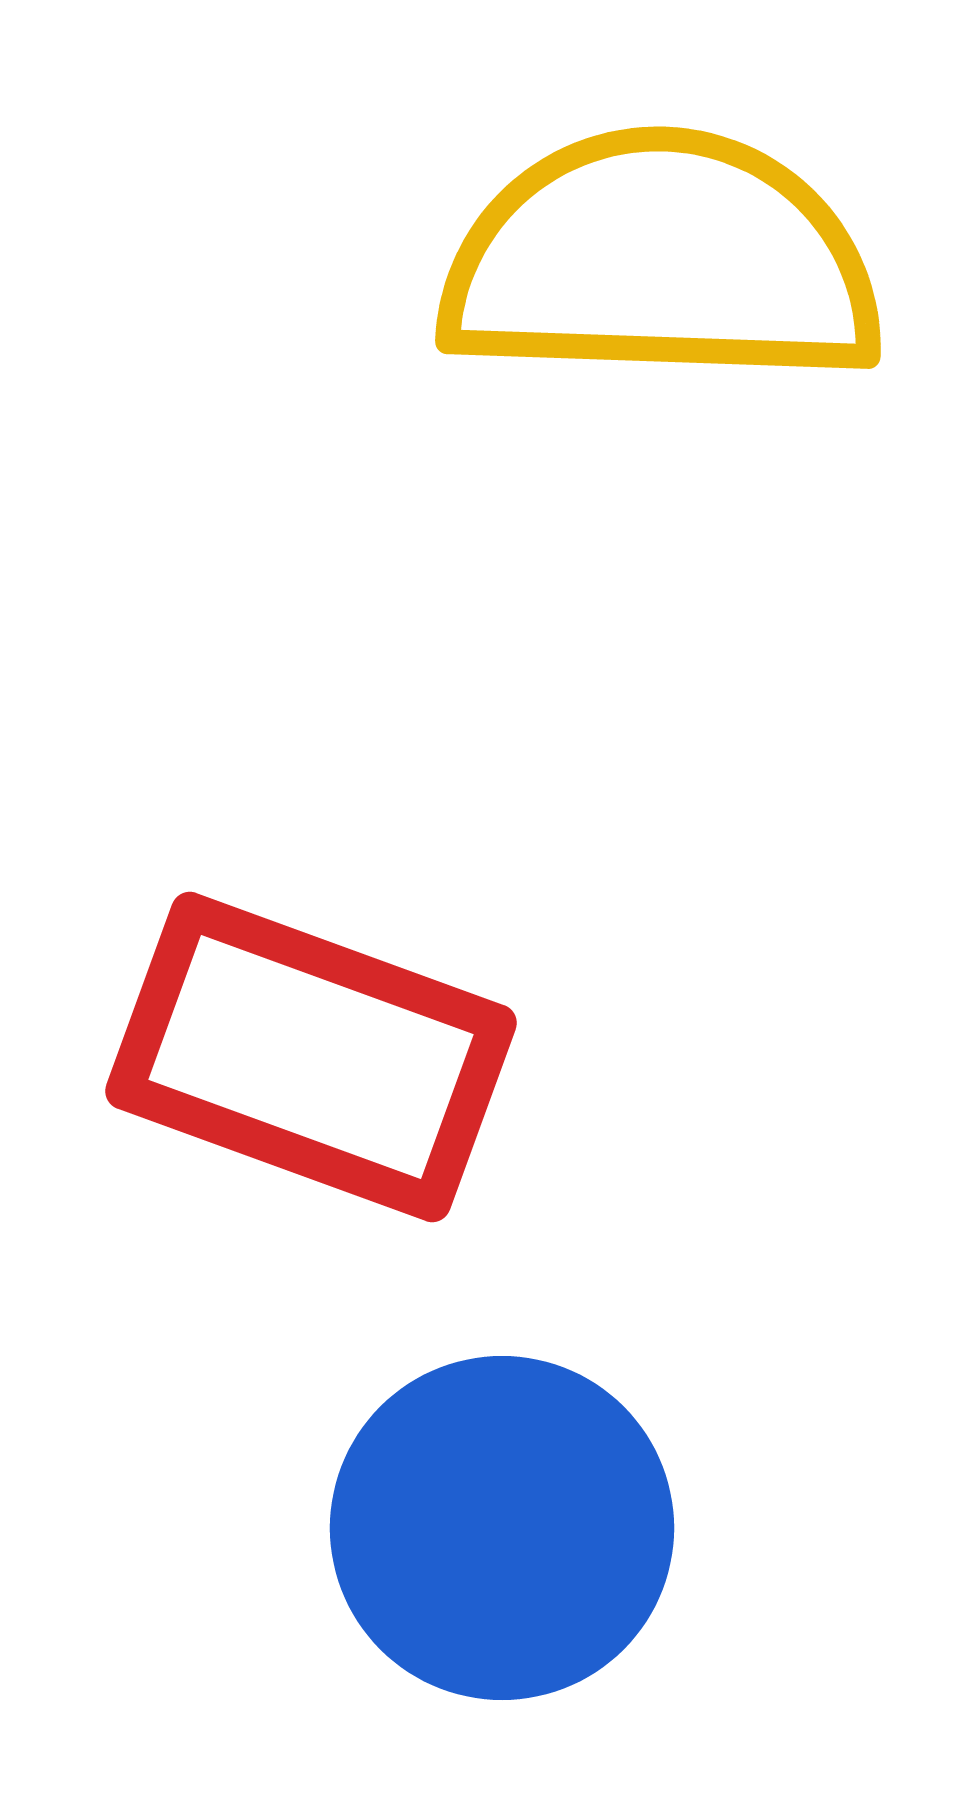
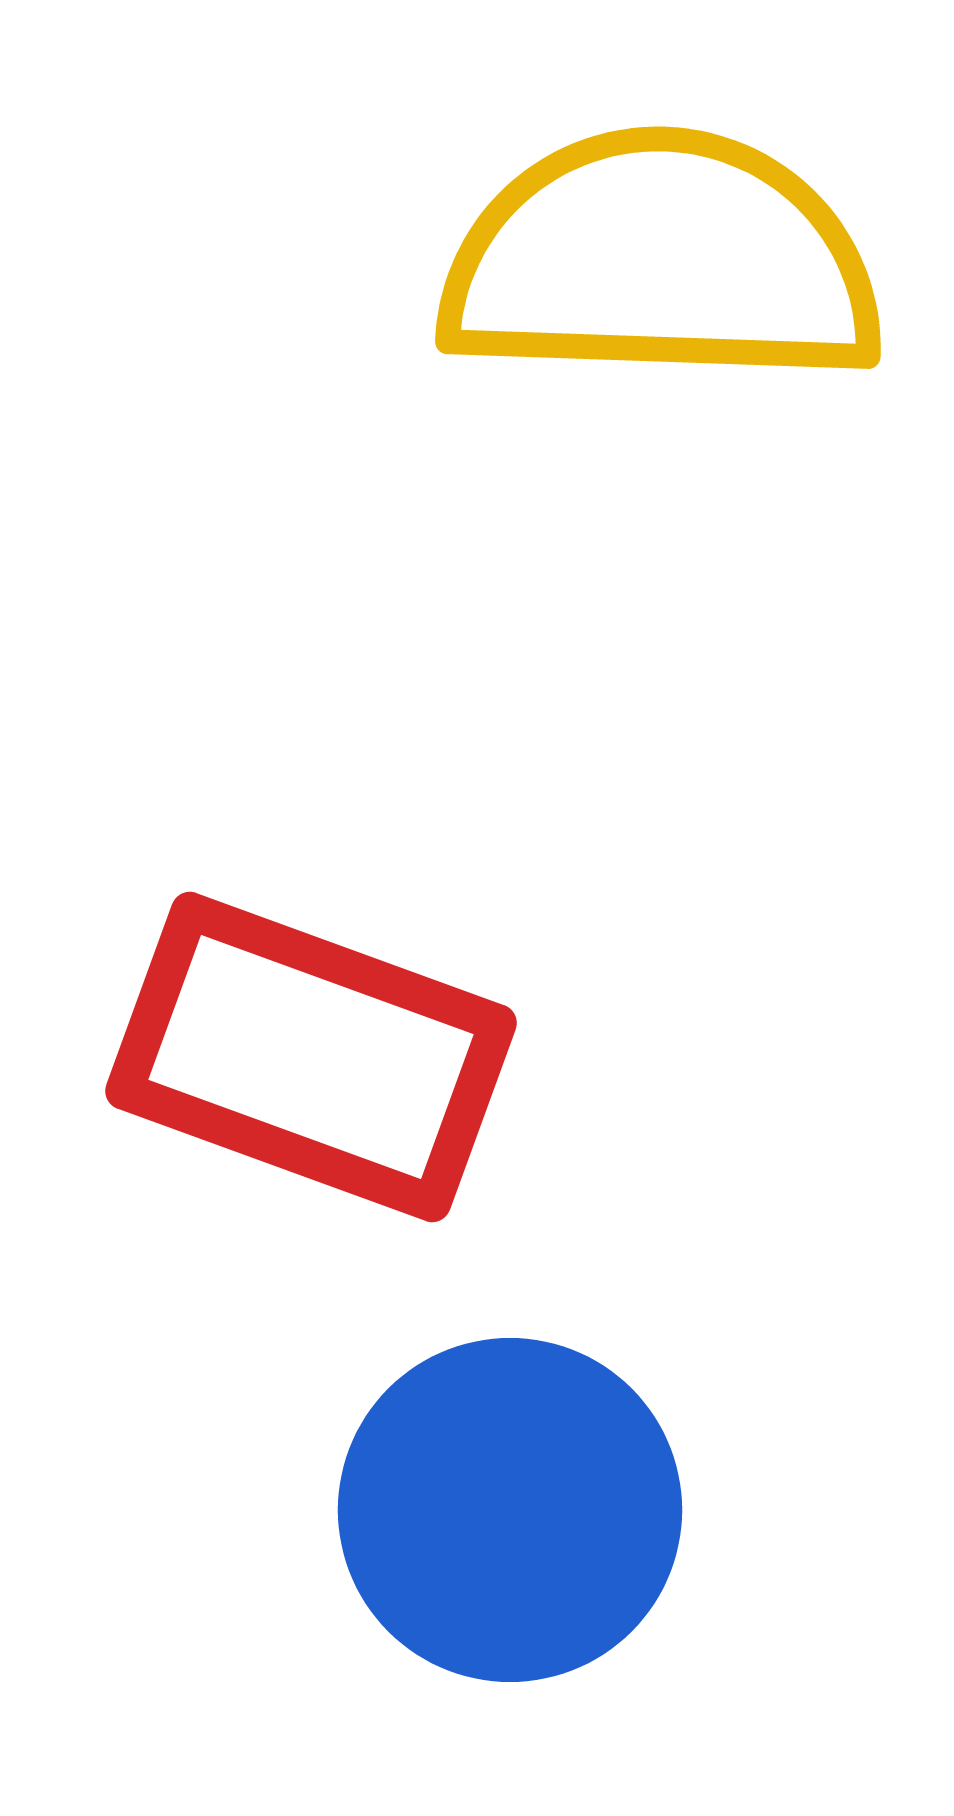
blue circle: moved 8 px right, 18 px up
